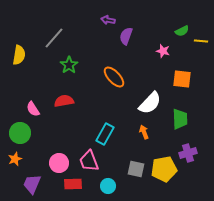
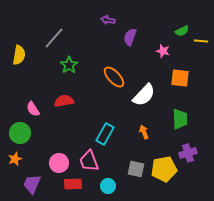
purple semicircle: moved 4 px right, 1 px down
orange square: moved 2 px left, 1 px up
white semicircle: moved 6 px left, 8 px up
